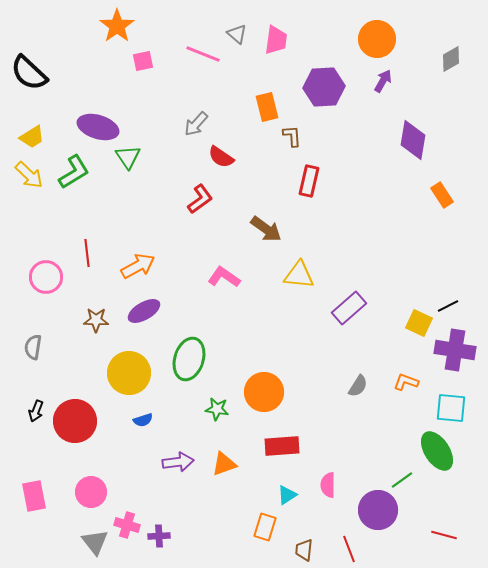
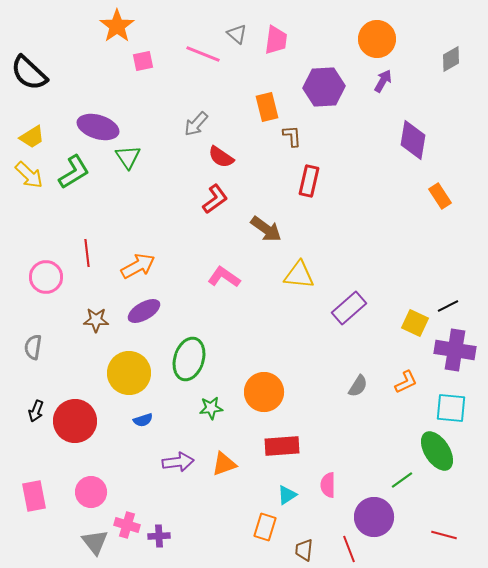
orange rectangle at (442, 195): moved 2 px left, 1 px down
red L-shape at (200, 199): moved 15 px right
yellow square at (419, 323): moved 4 px left
orange L-shape at (406, 382): rotated 135 degrees clockwise
green star at (217, 409): moved 6 px left, 1 px up; rotated 15 degrees counterclockwise
purple circle at (378, 510): moved 4 px left, 7 px down
